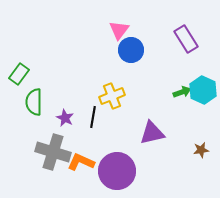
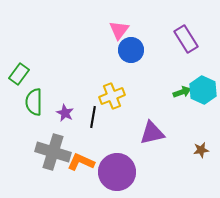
purple star: moved 5 px up
purple circle: moved 1 px down
